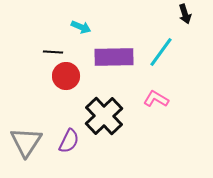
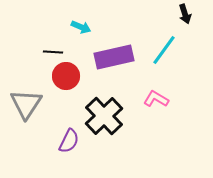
cyan line: moved 3 px right, 2 px up
purple rectangle: rotated 12 degrees counterclockwise
gray triangle: moved 38 px up
